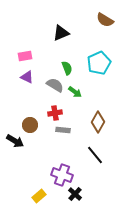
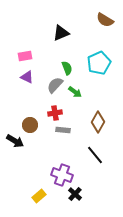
gray semicircle: rotated 78 degrees counterclockwise
